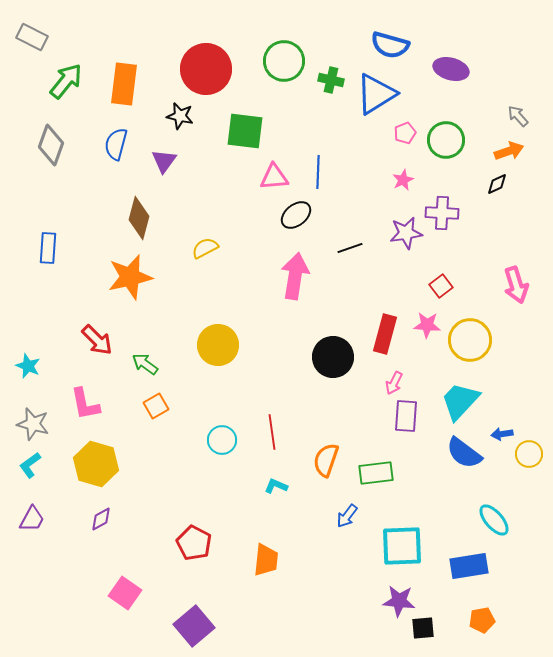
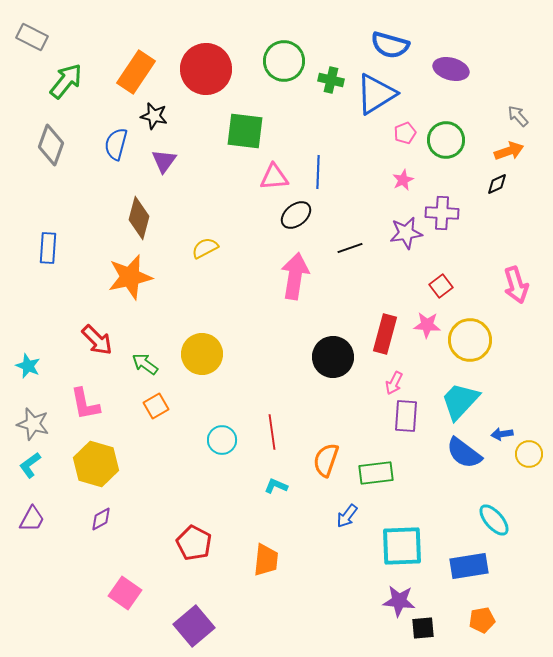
orange rectangle at (124, 84): moved 12 px right, 12 px up; rotated 27 degrees clockwise
black star at (180, 116): moved 26 px left
yellow circle at (218, 345): moved 16 px left, 9 px down
